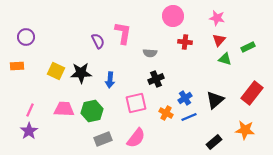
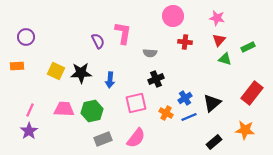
black triangle: moved 3 px left, 3 px down
